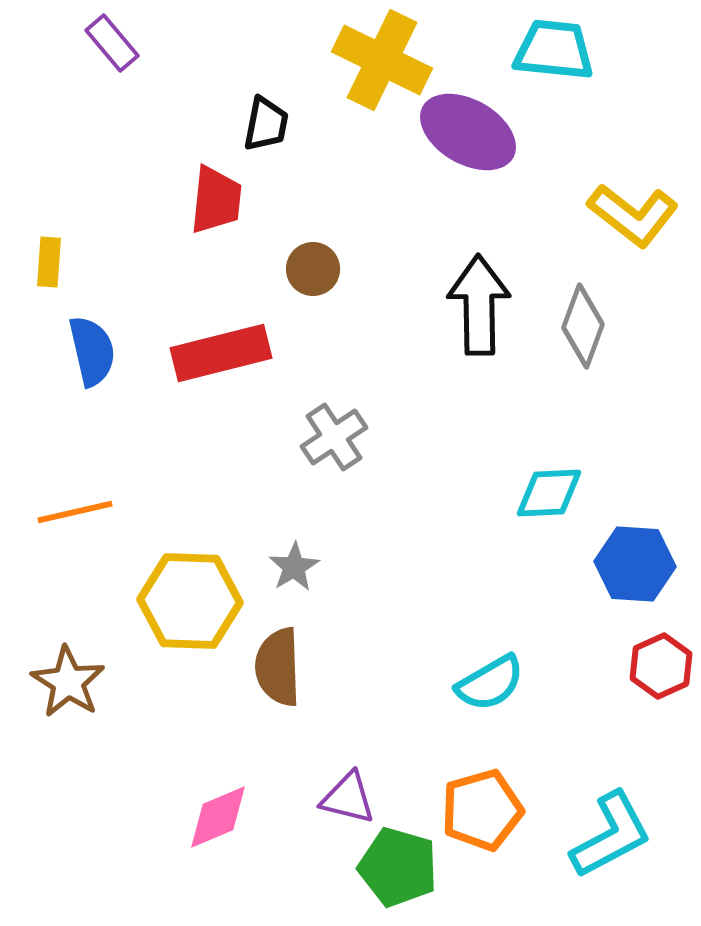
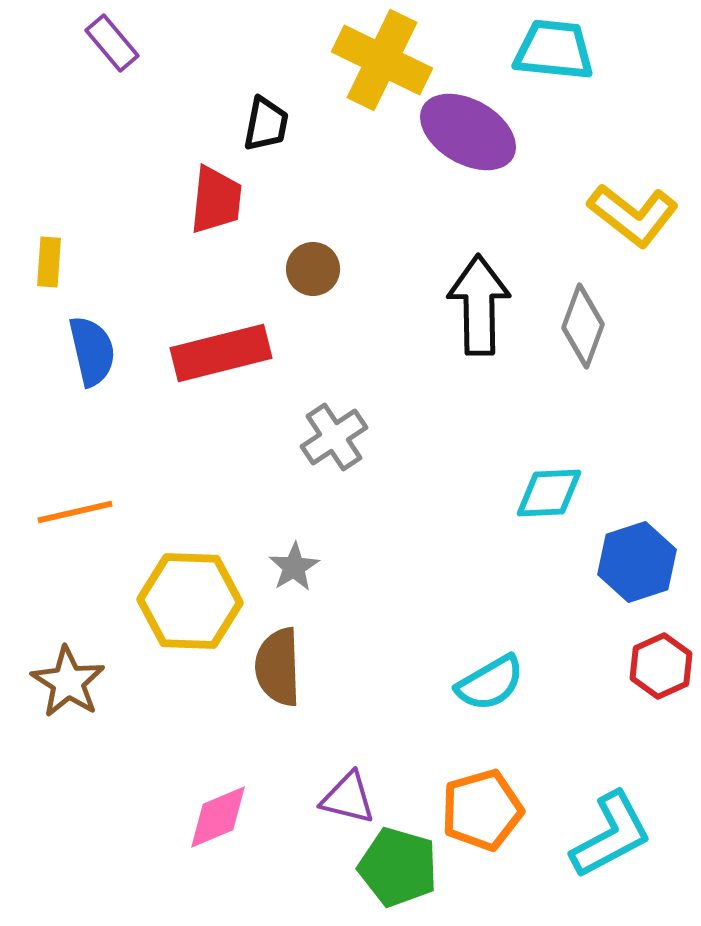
blue hexagon: moved 2 px right, 2 px up; rotated 22 degrees counterclockwise
